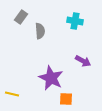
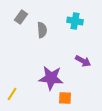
gray semicircle: moved 2 px right, 1 px up
purple star: rotated 20 degrees counterclockwise
yellow line: rotated 72 degrees counterclockwise
orange square: moved 1 px left, 1 px up
